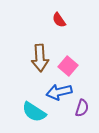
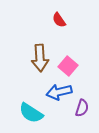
cyan semicircle: moved 3 px left, 1 px down
